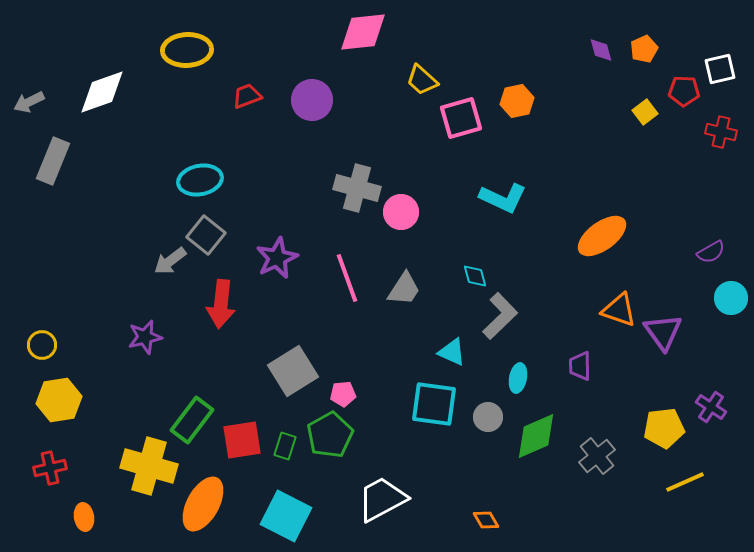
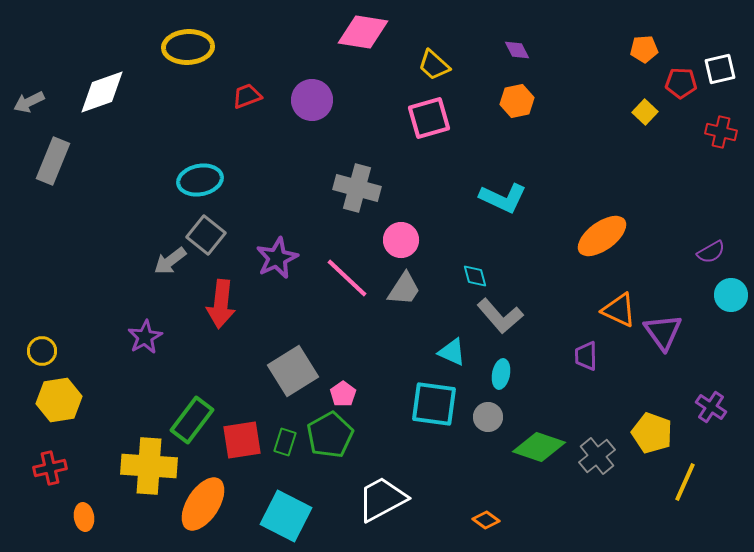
pink diamond at (363, 32): rotated 15 degrees clockwise
orange pentagon at (644, 49): rotated 20 degrees clockwise
yellow ellipse at (187, 50): moved 1 px right, 3 px up
purple diamond at (601, 50): moved 84 px left; rotated 12 degrees counterclockwise
yellow trapezoid at (422, 80): moved 12 px right, 15 px up
red pentagon at (684, 91): moved 3 px left, 8 px up
yellow square at (645, 112): rotated 10 degrees counterclockwise
pink square at (461, 118): moved 32 px left
pink circle at (401, 212): moved 28 px down
pink line at (347, 278): rotated 27 degrees counterclockwise
cyan circle at (731, 298): moved 3 px up
orange triangle at (619, 310): rotated 6 degrees clockwise
gray L-shape at (500, 316): rotated 93 degrees clockwise
purple star at (145, 337): rotated 16 degrees counterclockwise
yellow circle at (42, 345): moved 6 px down
purple trapezoid at (580, 366): moved 6 px right, 10 px up
cyan ellipse at (518, 378): moved 17 px left, 4 px up
pink pentagon at (343, 394): rotated 30 degrees counterclockwise
yellow pentagon at (664, 428): moved 12 px left, 5 px down; rotated 27 degrees clockwise
green diamond at (536, 436): moved 3 px right, 11 px down; rotated 42 degrees clockwise
green rectangle at (285, 446): moved 4 px up
yellow cross at (149, 466): rotated 12 degrees counterclockwise
yellow line at (685, 482): rotated 42 degrees counterclockwise
orange ellipse at (203, 504): rotated 4 degrees clockwise
orange diamond at (486, 520): rotated 24 degrees counterclockwise
